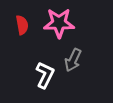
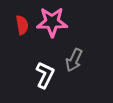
pink star: moved 7 px left, 1 px up
gray arrow: moved 1 px right
